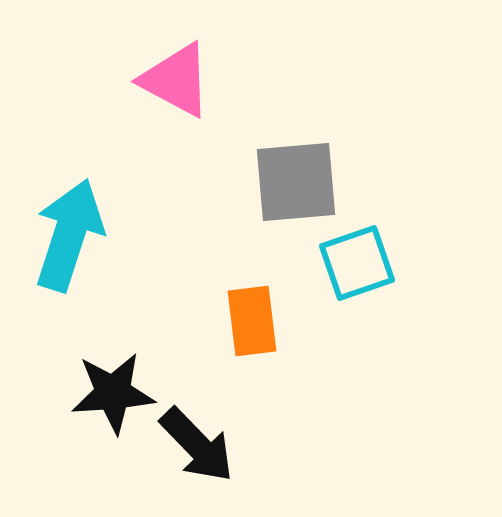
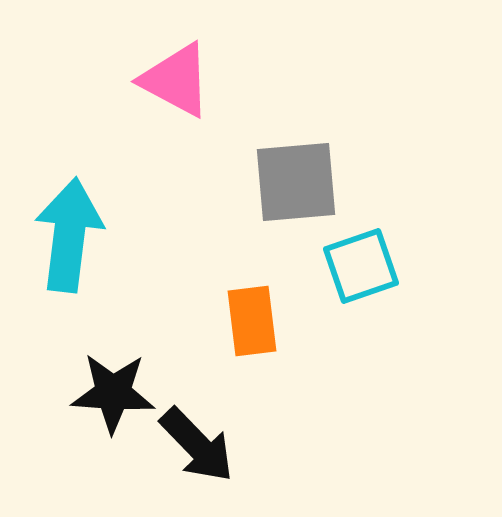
cyan arrow: rotated 11 degrees counterclockwise
cyan square: moved 4 px right, 3 px down
black star: rotated 8 degrees clockwise
